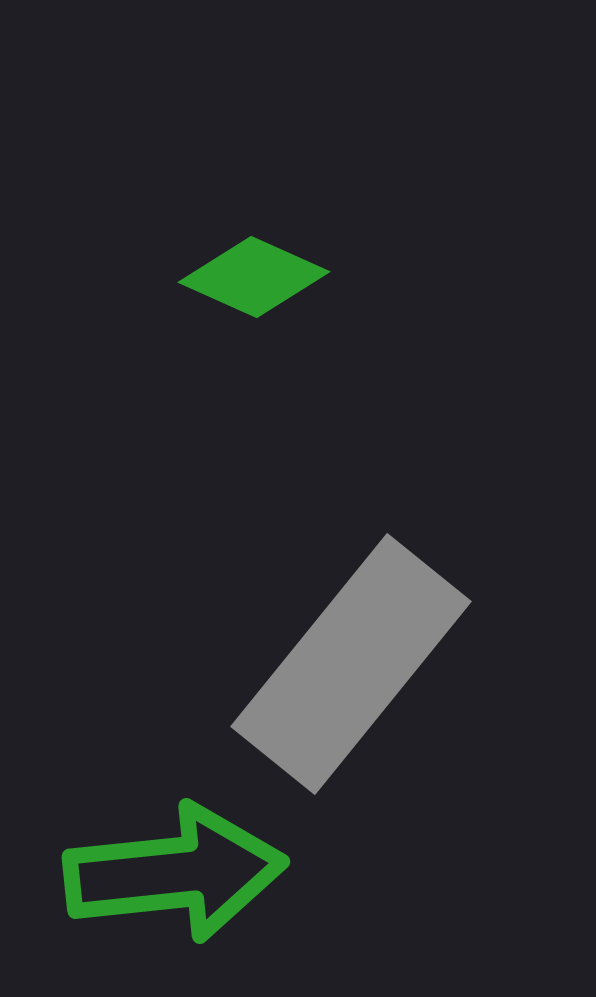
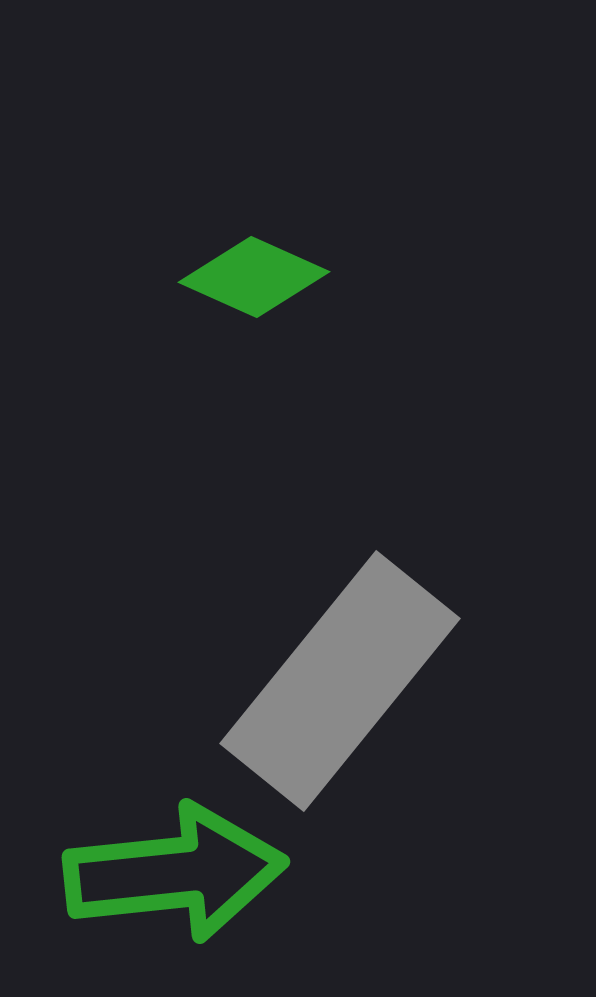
gray rectangle: moved 11 px left, 17 px down
